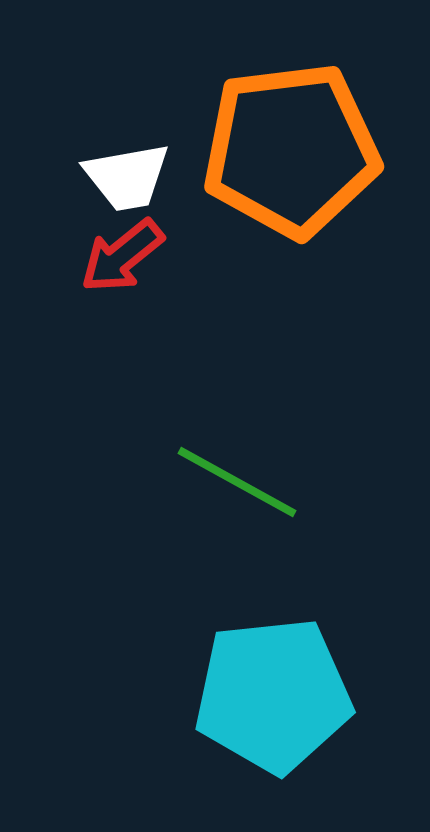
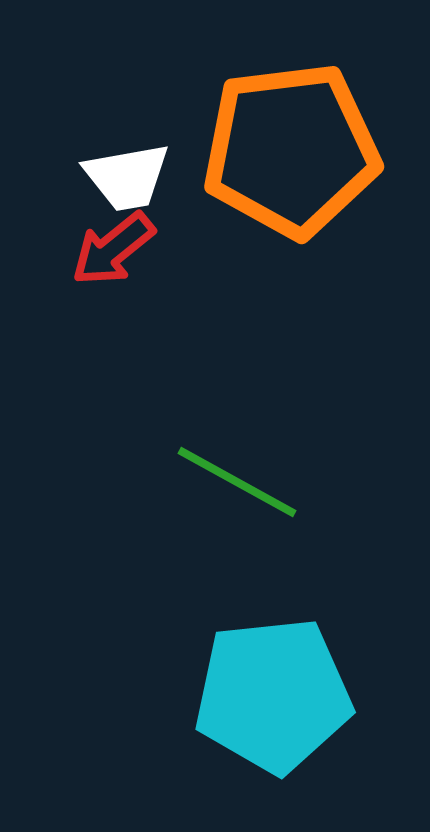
red arrow: moved 9 px left, 7 px up
